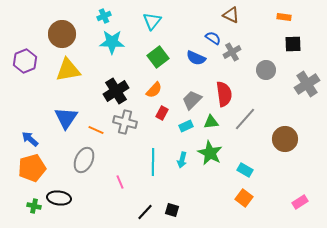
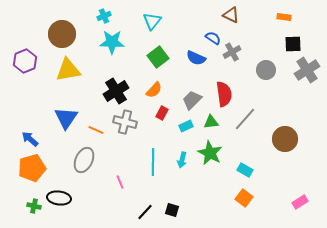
gray cross at (307, 84): moved 14 px up
